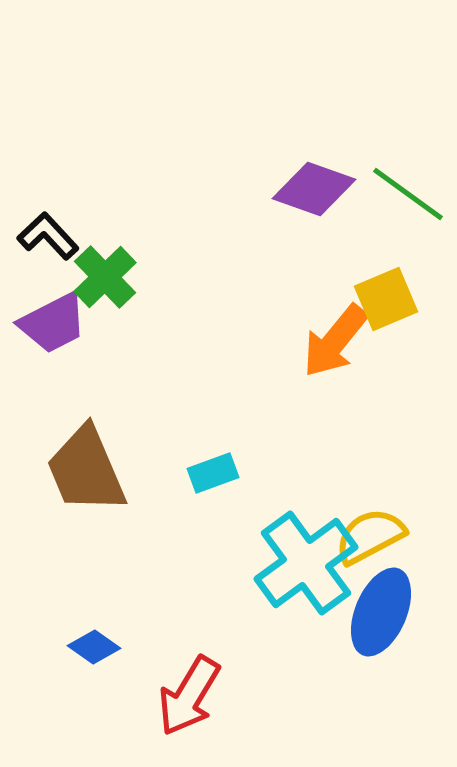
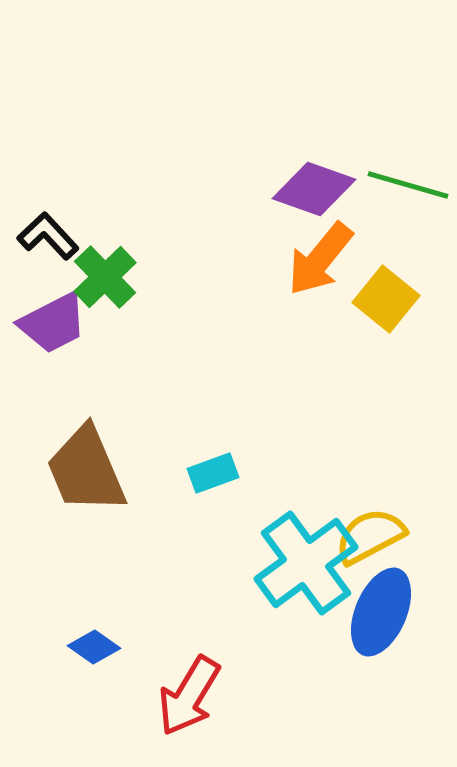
green line: moved 9 px up; rotated 20 degrees counterclockwise
yellow square: rotated 28 degrees counterclockwise
orange arrow: moved 15 px left, 82 px up
